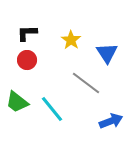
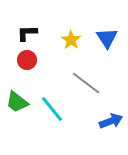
blue triangle: moved 15 px up
